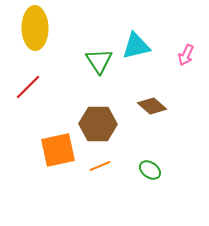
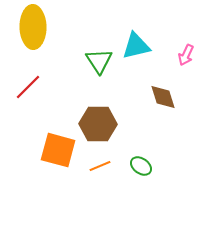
yellow ellipse: moved 2 px left, 1 px up
brown diamond: moved 11 px right, 9 px up; rotated 32 degrees clockwise
orange square: rotated 27 degrees clockwise
green ellipse: moved 9 px left, 4 px up
